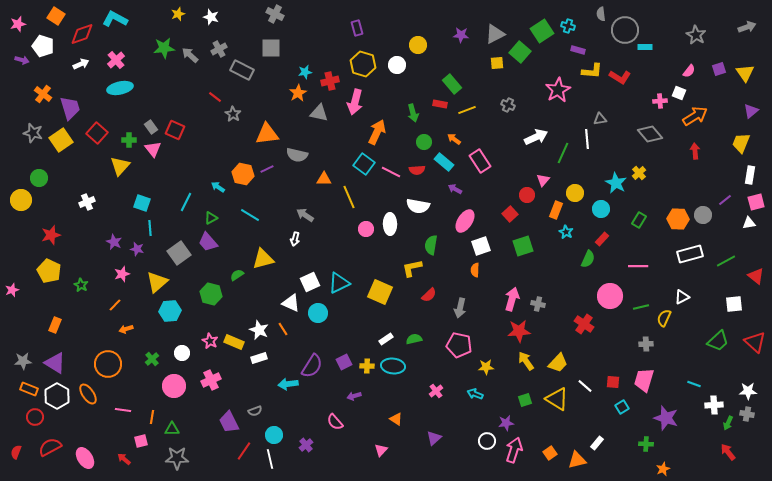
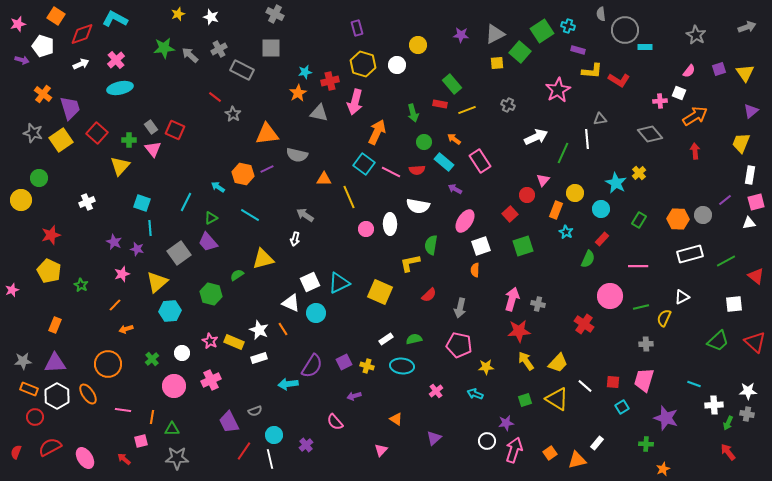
red L-shape at (620, 77): moved 1 px left, 3 px down
yellow L-shape at (412, 268): moved 2 px left, 5 px up
cyan circle at (318, 313): moved 2 px left
purple triangle at (55, 363): rotated 35 degrees counterclockwise
yellow cross at (367, 366): rotated 16 degrees clockwise
cyan ellipse at (393, 366): moved 9 px right
